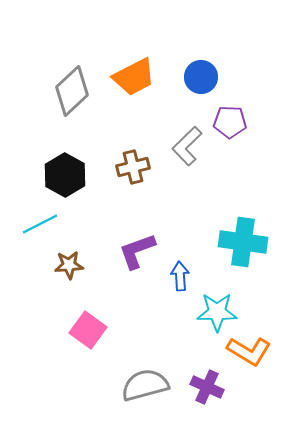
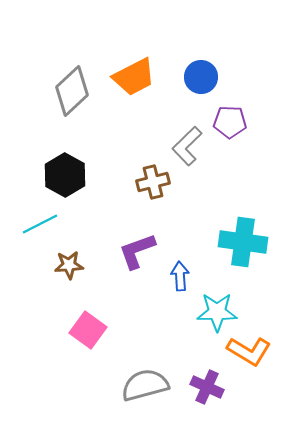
brown cross: moved 20 px right, 15 px down
